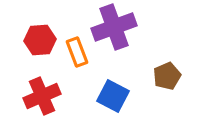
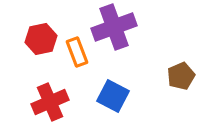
red hexagon: moved 1 px right, 1 px up; rotated 8 degrees counterclockwise
brown pentagon: moved 14 px right
red cross: moved 8 px right, 6 px down
